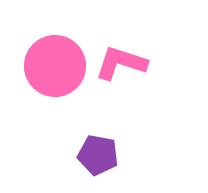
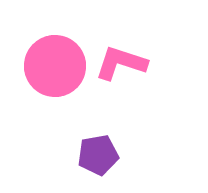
purple pentagon: rotated 21 degrees counterclockwise
